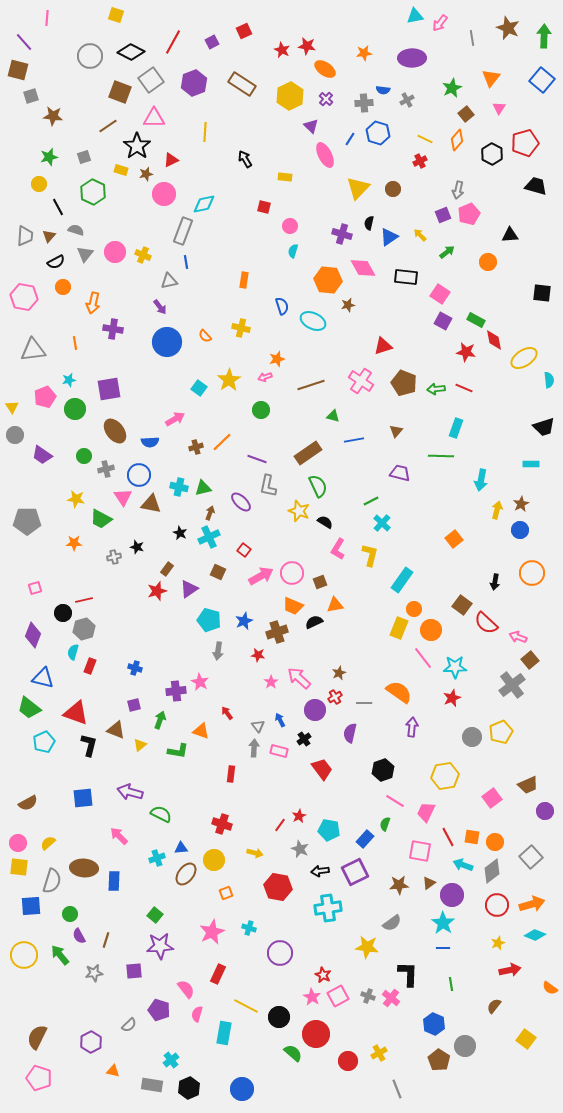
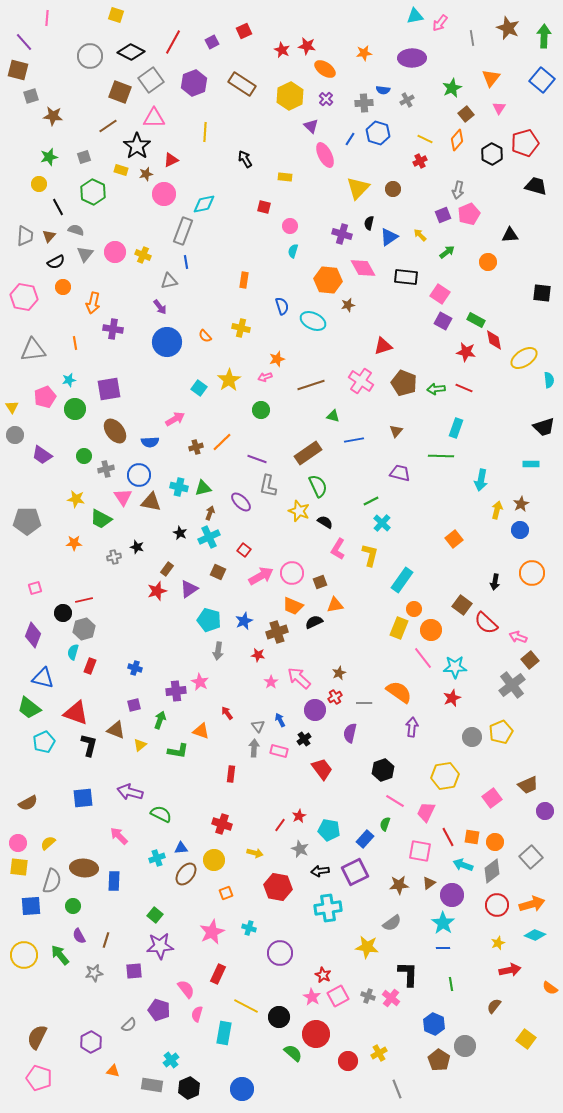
brown triangle at (151, 504): moved 2 px up
green circle at (70, 914): moved 3 px right, 8 px up
